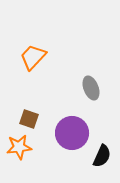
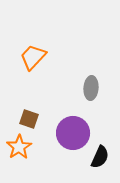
gray ellipse: rotated 25 degrees clockwise
purple circle: moved 1 px right
orange star: rotated 25 degrees counterclockwise
black semicircle: moved 2 px left, 1 px down
